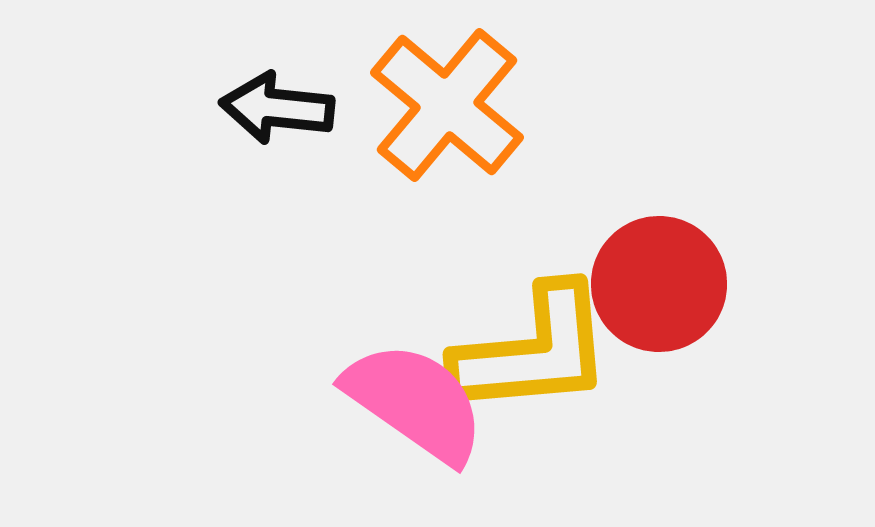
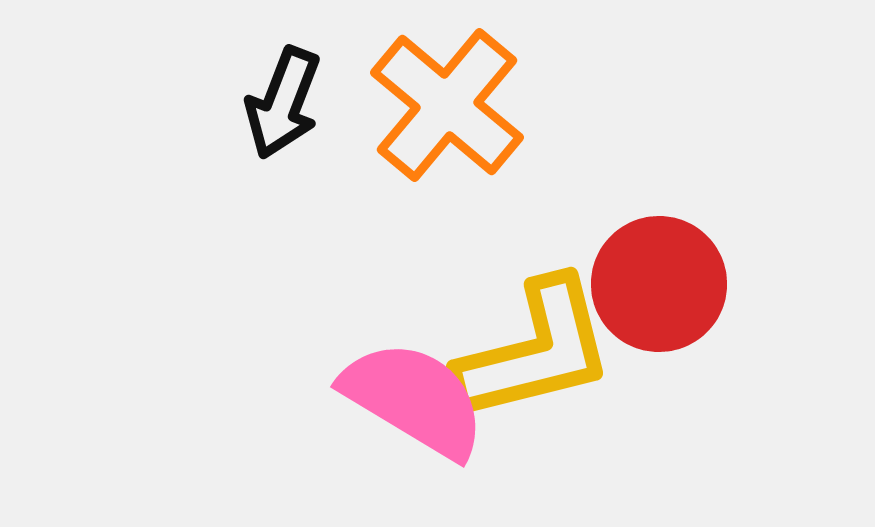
black arrow: moved 6 px right, 5 px up; rotated 75 degrees counterclockwise
yellow L-shape: moved 2 px right; rotated 9 degrees counterclockwise
pink semicircle: moved 1 px left, 3 px up; rotated 4 degrees counterclockwise
